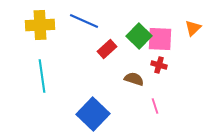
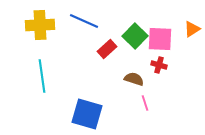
orange triangle: moved 1 px left, 1 px down; rotated 12 degrees clockwise
green square: moved 4 px left
pink line: moved 10 px left, 3 px up
blue square: moved 6 px left; rotated 28 degrees counterclockwise
